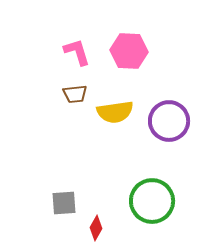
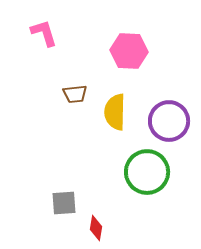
pink L-shape: moved 33 px left, 19 px up
yellow semicircle: rotated 99 degrees clockwise
green circle: moved 5 px left, 29 px up
red diamond: rotated 20 degrees counterclockwise
